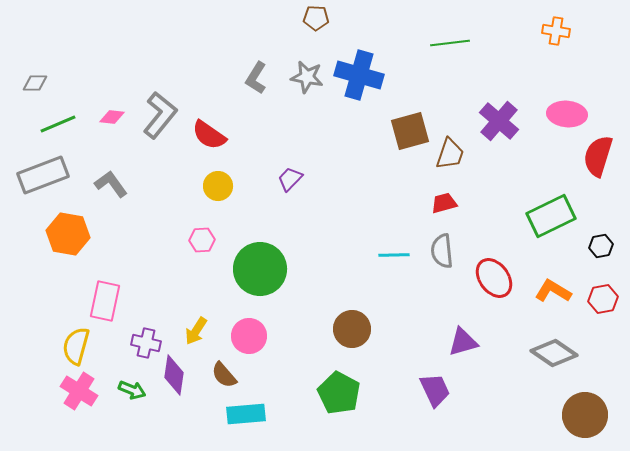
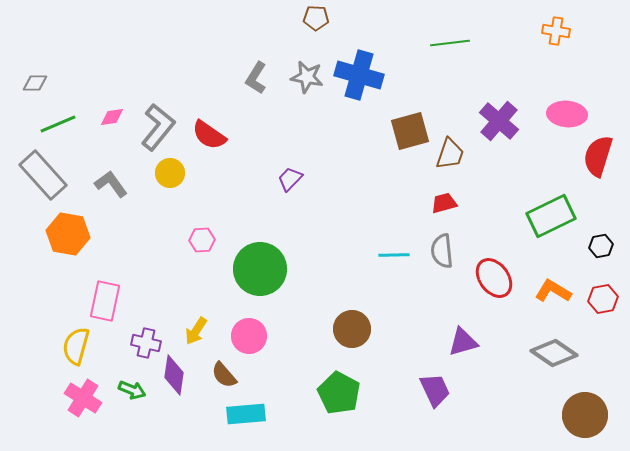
gray L-shape at (160, 115): moved 2 px left, 12 px down
pink diamond at (112, 117): rotated 15 degrees counterclockwise
gray rectangle at (43, 175): rotated 69 degrees clockwise
yellow circle at (218, 186): moved 48 px left, 13 px up
pink cross at (79, 391): moved 4 px right, 7 px down
